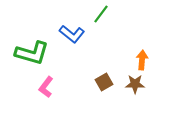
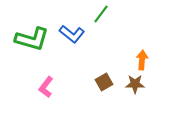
green L-shape: moved 14 px up
